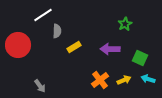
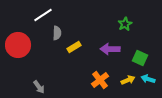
gray semicircle: moved 2 px down
yellow arrow: moved 4 px right
gray arrow: moved 1 px left, 1 px down
